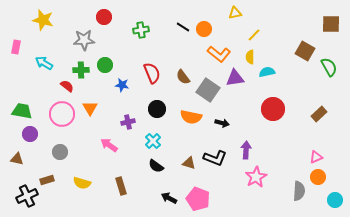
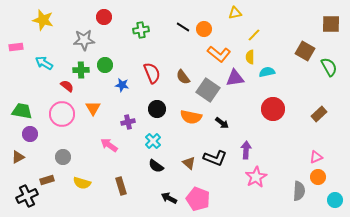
pink rectangle at (16, 47): rotated 72 degrees clockwise
orange triangle at (90, 108): moved 3 px right
black arrow at (222, 123): rotated 24 degrees clockwise
gray circle at (60, 152): moved 3 px right, 5 px down
brown triangle at (17, 159): moved 1 px right, 2 px up; rotated 40 degrees counterclockwise
brown triangle at (189, 163): rotated 24 degrees clockwise
